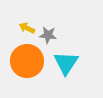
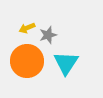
yellow arrow: rotated 49 degrees counterclockwise
gray star: rotated 24 degrees counterclockwise
